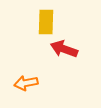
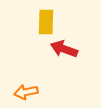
orange arrow: moved 9 px down
